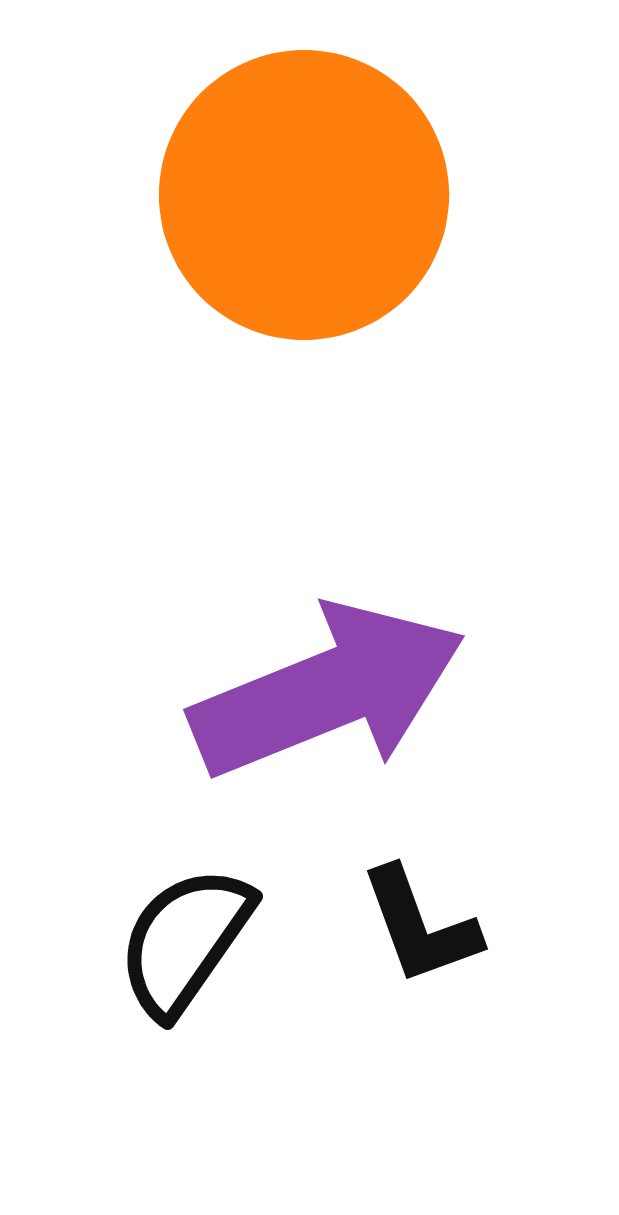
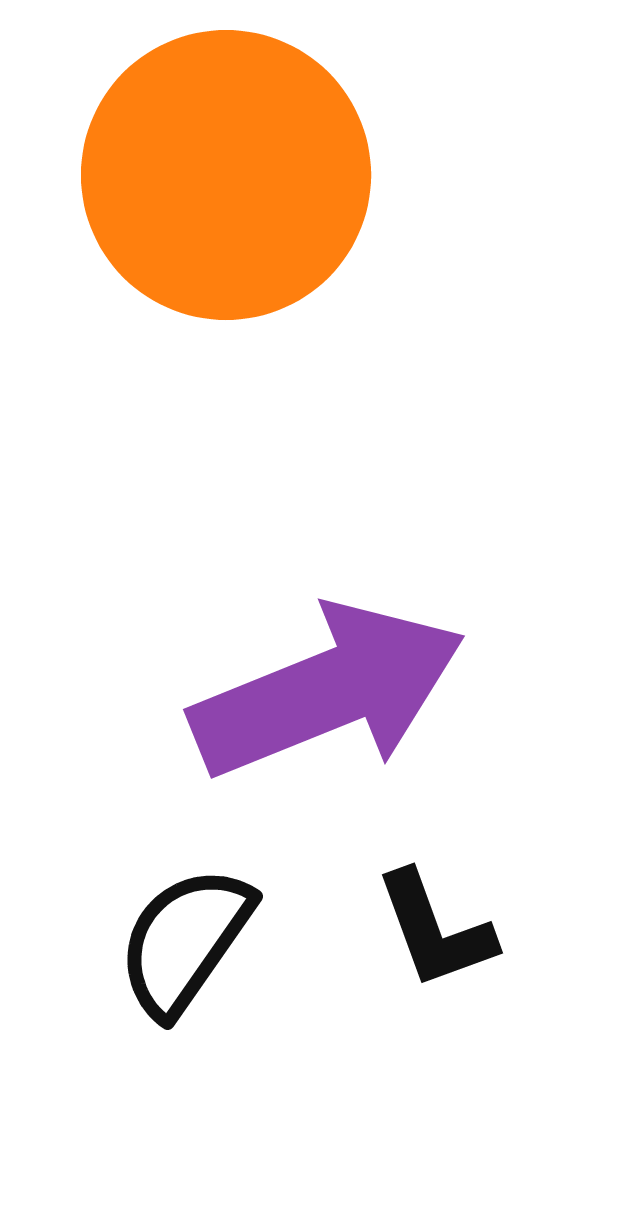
orange circle: moved 78 px left, 20 px up
black L-shape: moved 15 px right, 4 px down
